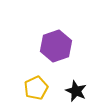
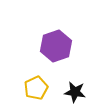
black star: moved 1 px left, 1 px down; rotated 15 degrees counterclockwise
